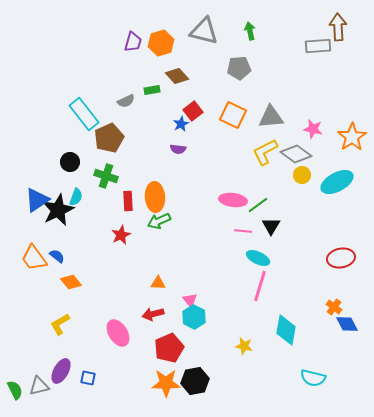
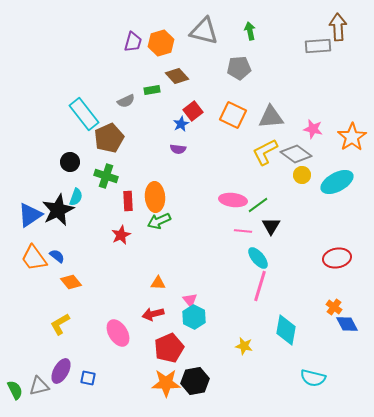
blue triangle at (37, 200): moved 7 px left, 15 px down
cyan ellipse at (258, 258): rotated 25 degrees clockwise
red ellipse at (341, 258): moved 4 px left
